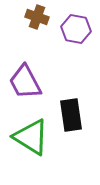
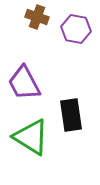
purple trapezoid: moved 1 px left, 1 px down
